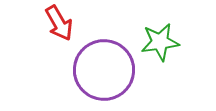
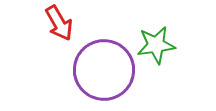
green star: moved 4 px left, 3 px down
